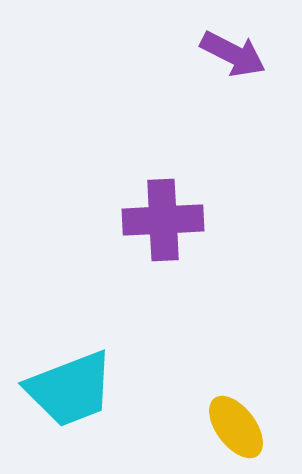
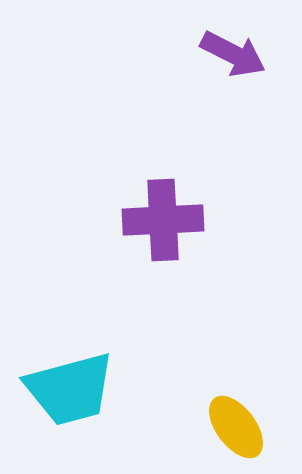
cyan trapezoid: rotated 6 degrees clockwise
